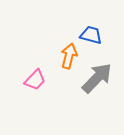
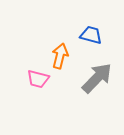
orange arrow: moved 9 px left
pink trapezoid: moved 3 px right, 1 px up; rotated 60 degrees clockwise
